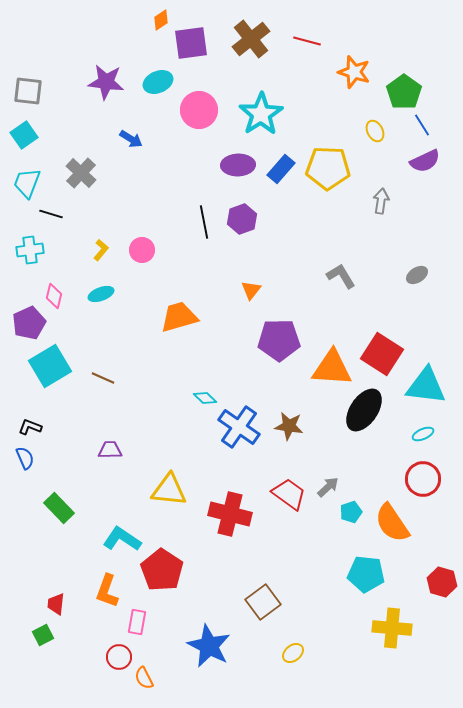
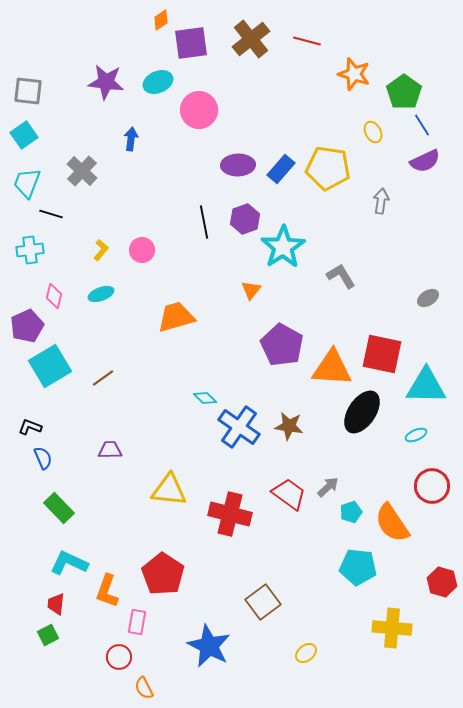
orange star at (354, 72): moved 2 px down
cyan star at (261, 114): moved 22 px right, 133 px down
yellow ellipse at (375, 131): moved 2 px left, 1 px down
blue arrow at (131, 139): rotated 115 degrees counterclockwise
yellow pentagon at (328, 168): rotated 6 degrees clockwise
gray cross at (81, 173): moved 1 px right, 2 px up
purple hexagon at (242, 219): moved 3 px right
gray ellipse at (417, 275): moved 11 px right, 23 px down
orange trapezoid at (179, 317): moved 3 px left
purple pentagon at (29, 323): moved 2 px left, 3 px down
purple pentagon at (279, 340): moved 3 px right, 5 px down; rotated 30 degrees clockwise
red square at (382, 354): rotated 21 degrees counterclockwise
brown line at (103, 378): rotated 60 degrees counterclockwise
cyan triangle at (426, 386): rotated 6 degrees counterclockwise
black ellipse at (364, 410): moved 2 px left, 2 px down
cyan ellipse at (423, 434): moved 7 px left, 1 px down
blue semicircle at (25, 458): moved 18 px right
red circle at (423, 479): moved 9 px right, 7 px down
cyan L-shape at (122, 539): moved 53 px left, 24 px down; rotated 9 degrees counterclockwise
red pentagon at (162, 570): moved 1 px right, 4 px down
cyan pentagon at (366, 574): moved 8 px left, 7 px up
green square at (43, 635): moved 5 px right
yellow ellipse at (293, 653): moved 13 px right
orange semicircle at (144, 678): moved 10 px down
